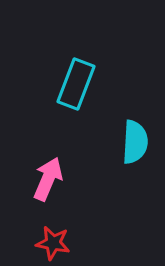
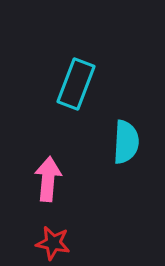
cyan semicircle: moved 9 px left
pink arrow: rotated 18 degrees counterclockwise
